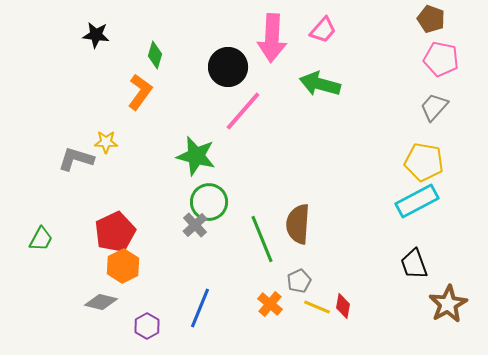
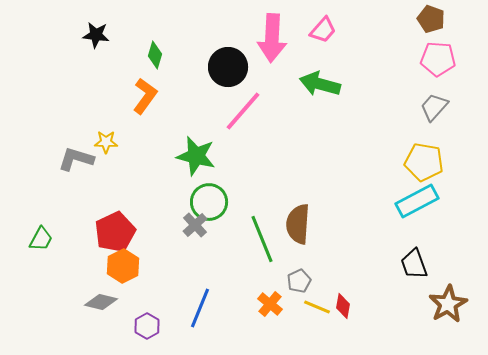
pink pentagon: moved 3 px left; rotated 8 degrees counterclockwise
orange L-shape: moved 5 px right, 4 px down
